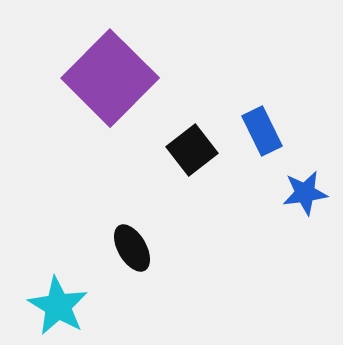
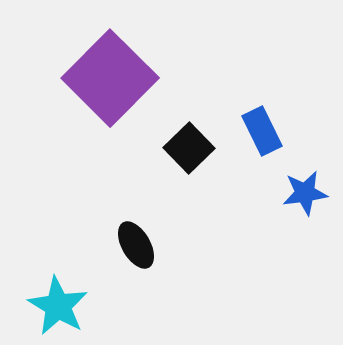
black square: moved 3 px left, 2 px up; rotated 6 degrees counterclockwise
black ellipse: moved 4 px right, 3 px up
